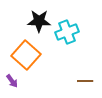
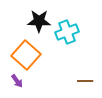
purple arrow: moved 5 px right
